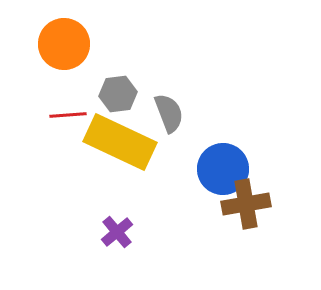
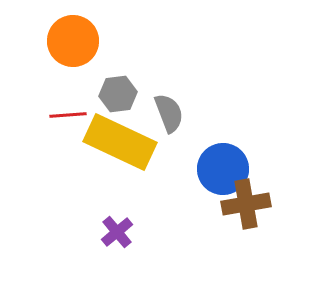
orange circle: moved 9 px right, 3 px up
